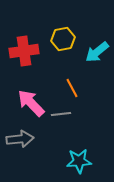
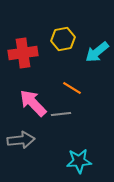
red cross: moved 1 px left, 2 px down
orange line: rotated 30 degrees counterclockwise
pink arrow: moved 2 px right
gray arrow: moved 1 px right, 1 px down
